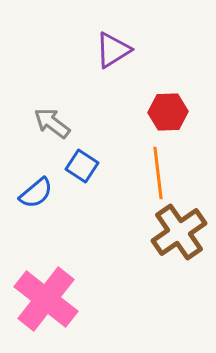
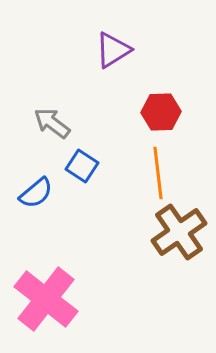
red hexagon: moved 7 px left
